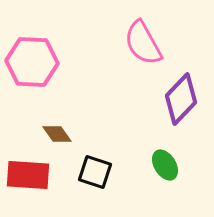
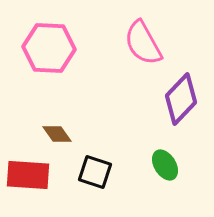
pink hexagon: moved 17 px right, 14 px up
